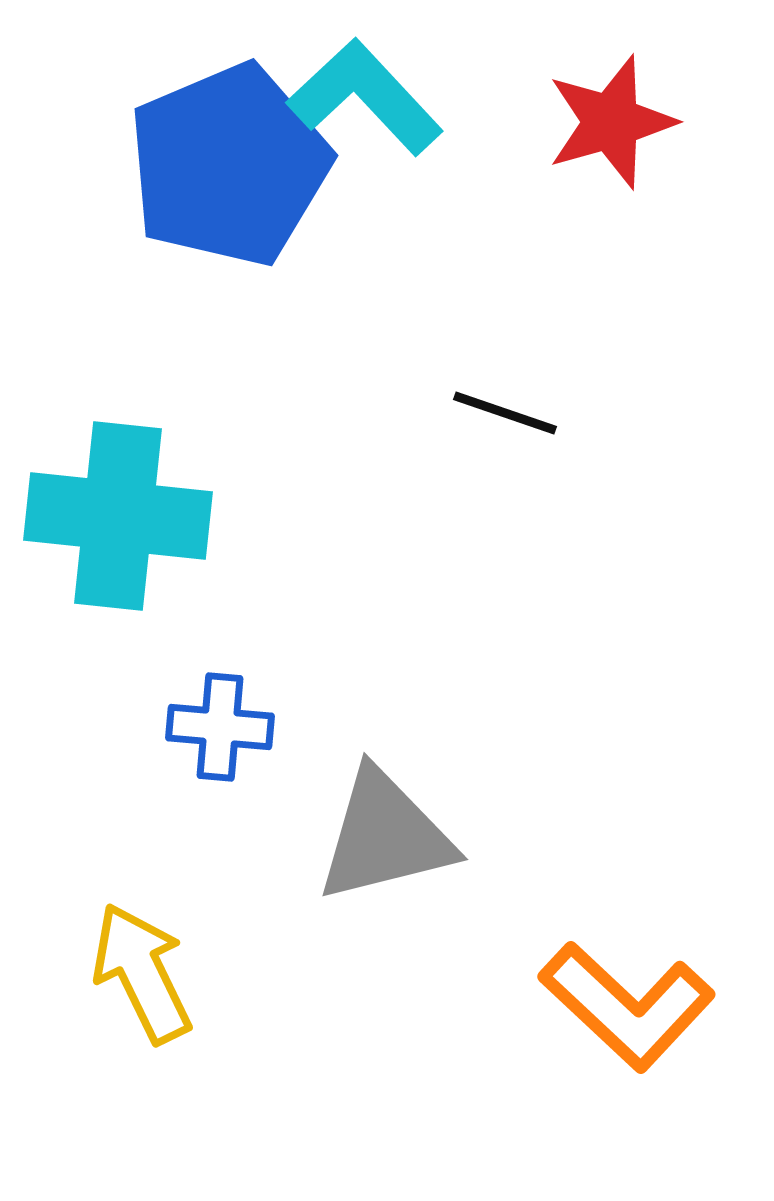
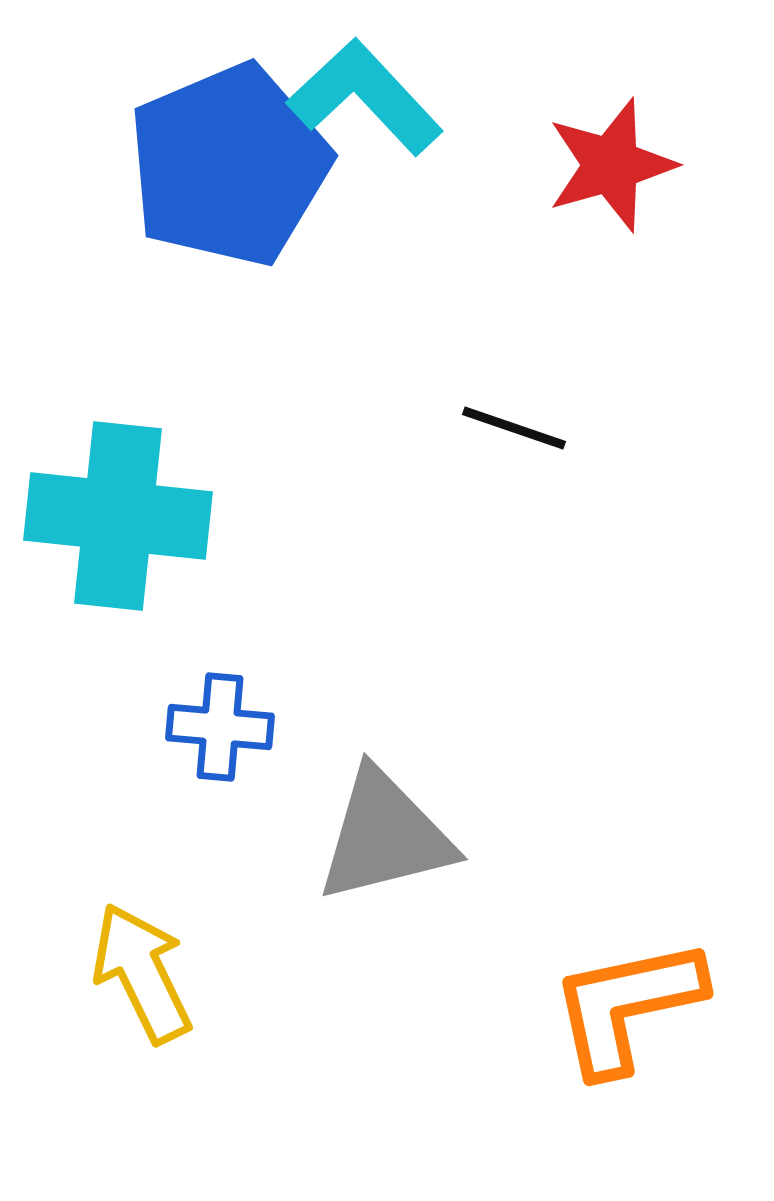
red star: moved 43 px down
black line: moved 9 px right, 15 px down
orange L-shape: rotated 125 degrees clockwise
